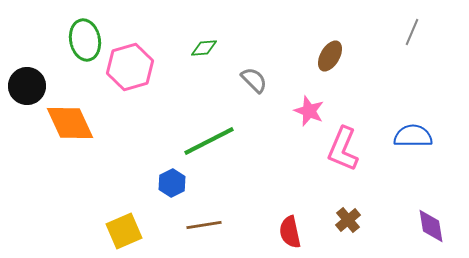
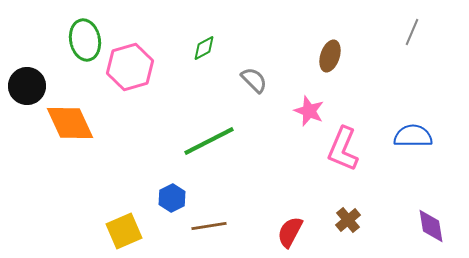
green diamond: rotated 24 degrees counterclockwise
brown ellipse: rotated 12 degrees counterclockwise
blue hexagon: moved 15 px down
brown line: moved 5 px right, 1 px down
red semicircle: rotated 40 degrees clockwise
